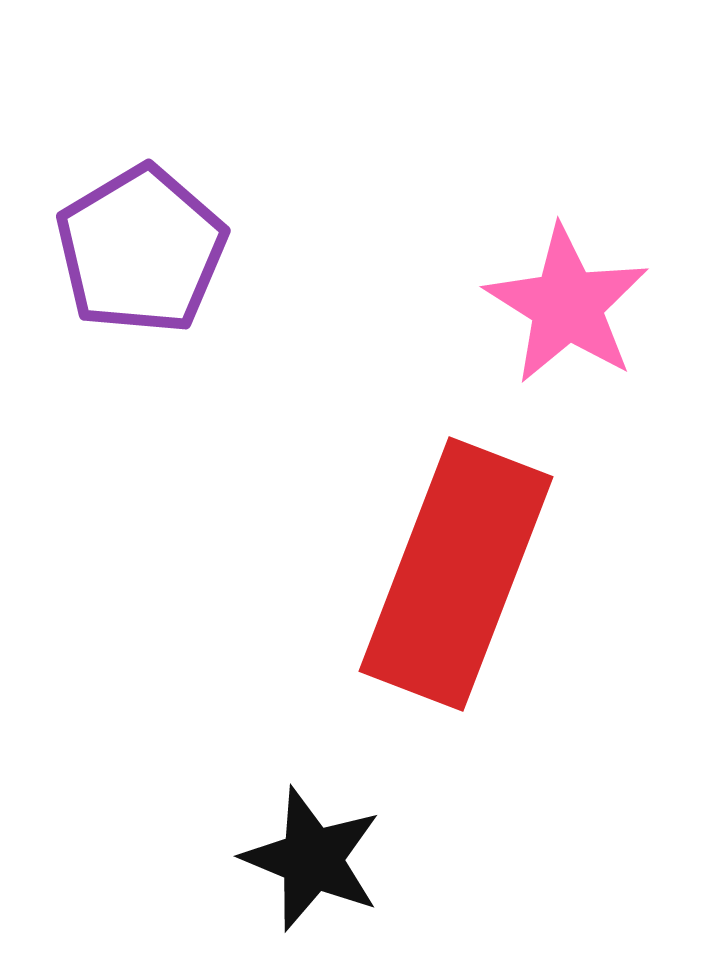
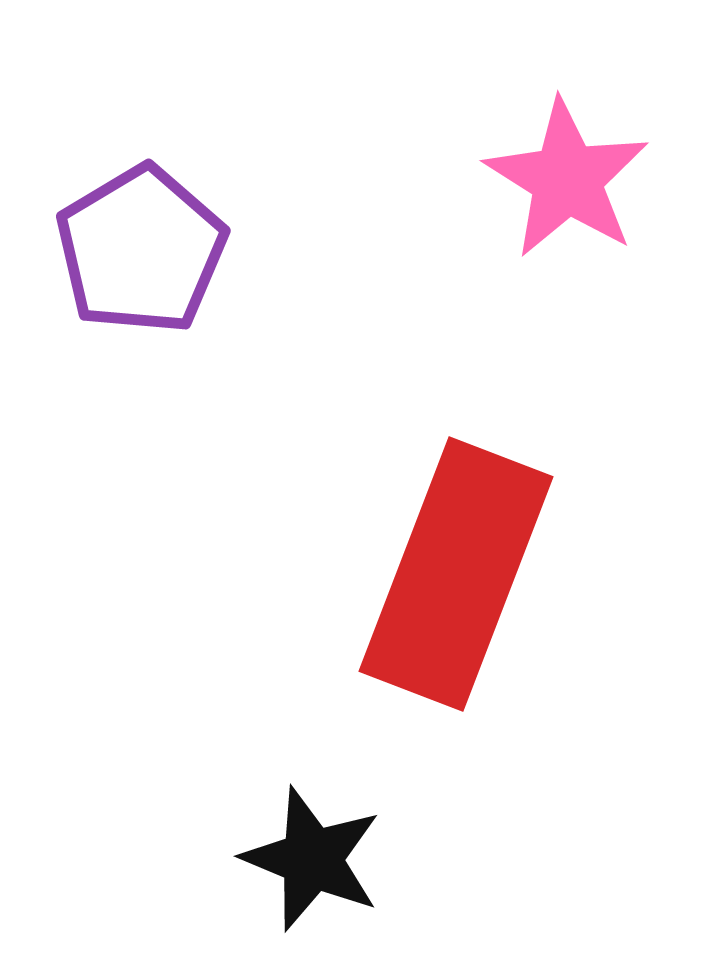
pink star: moved 126 px up
